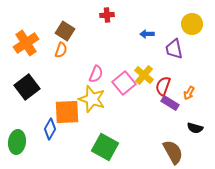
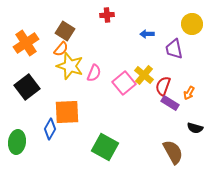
orange semicircle: moved 1 px up; rotated 21 degrees clockwise
pink semicircle: moved 2 px left, 1 px up
yellow star: moved 22 px left, 33 px up
